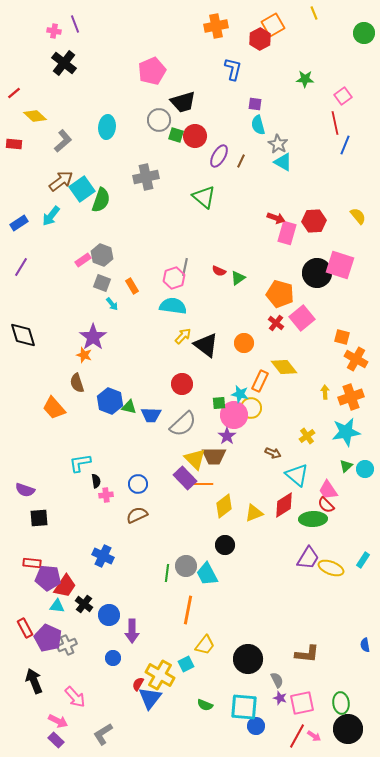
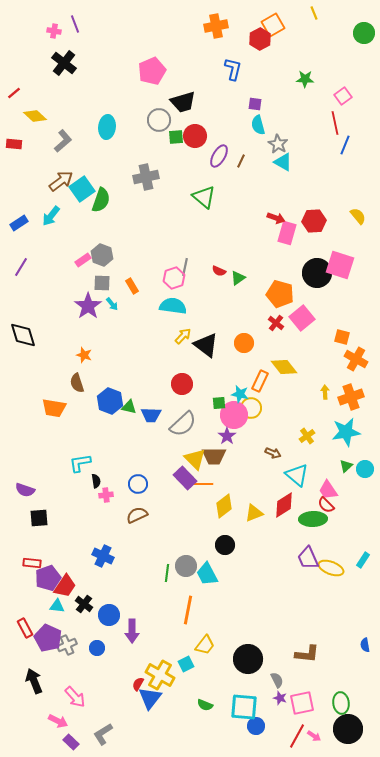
green square at (176, 135): moved 2 px down; rotated 21 degrees counterclockwise
gray square at (102, 283): rotated 18 degrees counterclockwise
purple star at (93, 337): moved 5 px left, 31 px up
orange trapezoid at (54, 408): rotated 40 degrees counterclockwise
purple trapezoid at (308, 558): rotated 125 degrees clockwise
purple pentagon at (48, 578): rotated 25 degrees counterclockwise
blue circle at (113, 658): moved 16 px left, 10 px up
purple rectangle at (56, 740): moved 15 px right, 2 px down
